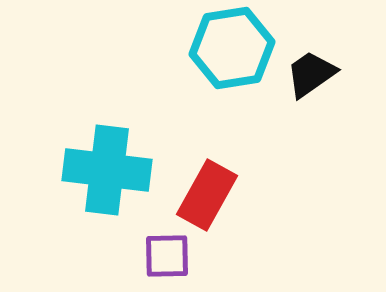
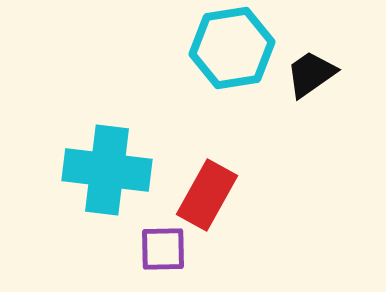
purple square: moved 4 px left, 7 px up
